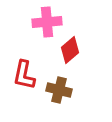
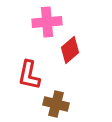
red L-shape: moved 5 px right
brown cross: moved 3 px left, 14 px down
